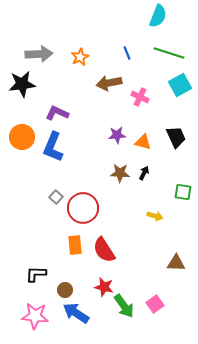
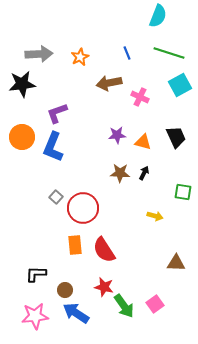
purple L-shape: rotated 45 degrees counterclockwise
pink star: rotated 12 degrees counterclockwise
